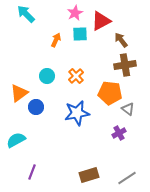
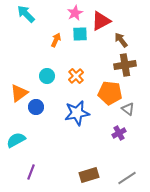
purple line: moved 1 px left
